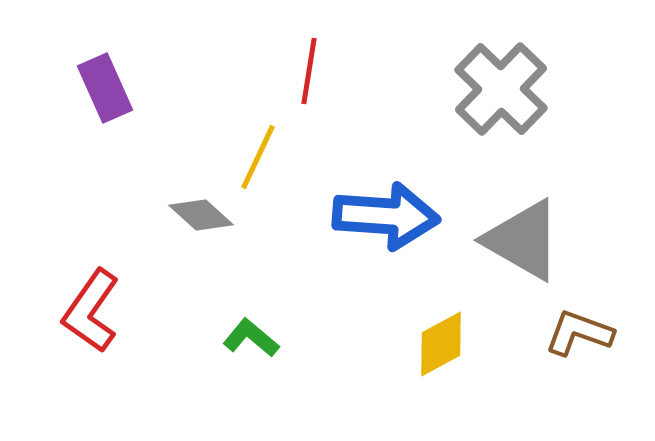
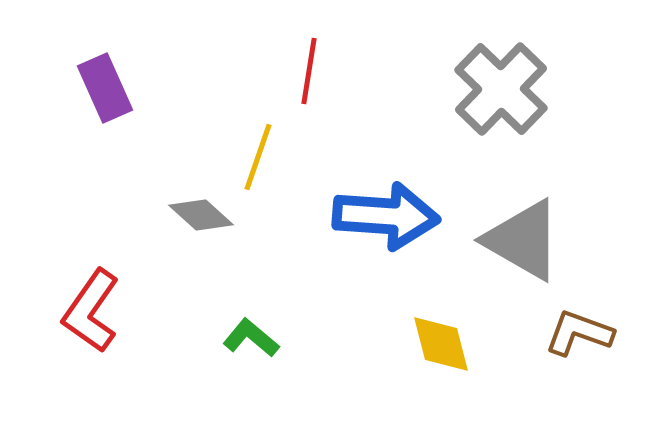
yellow line: rotated 6 degrees counterclockwise
yellow diamond: rotated 76 degrees counterclockwise
